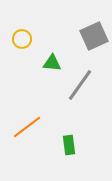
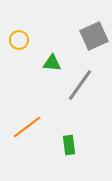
yellow circle: moved 3 px left, 1 px down
